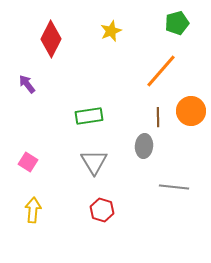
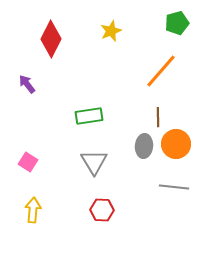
orange circle: moved 15 px left, 33 px down
red hexagon: rotated 15 degrees counterclockwise
